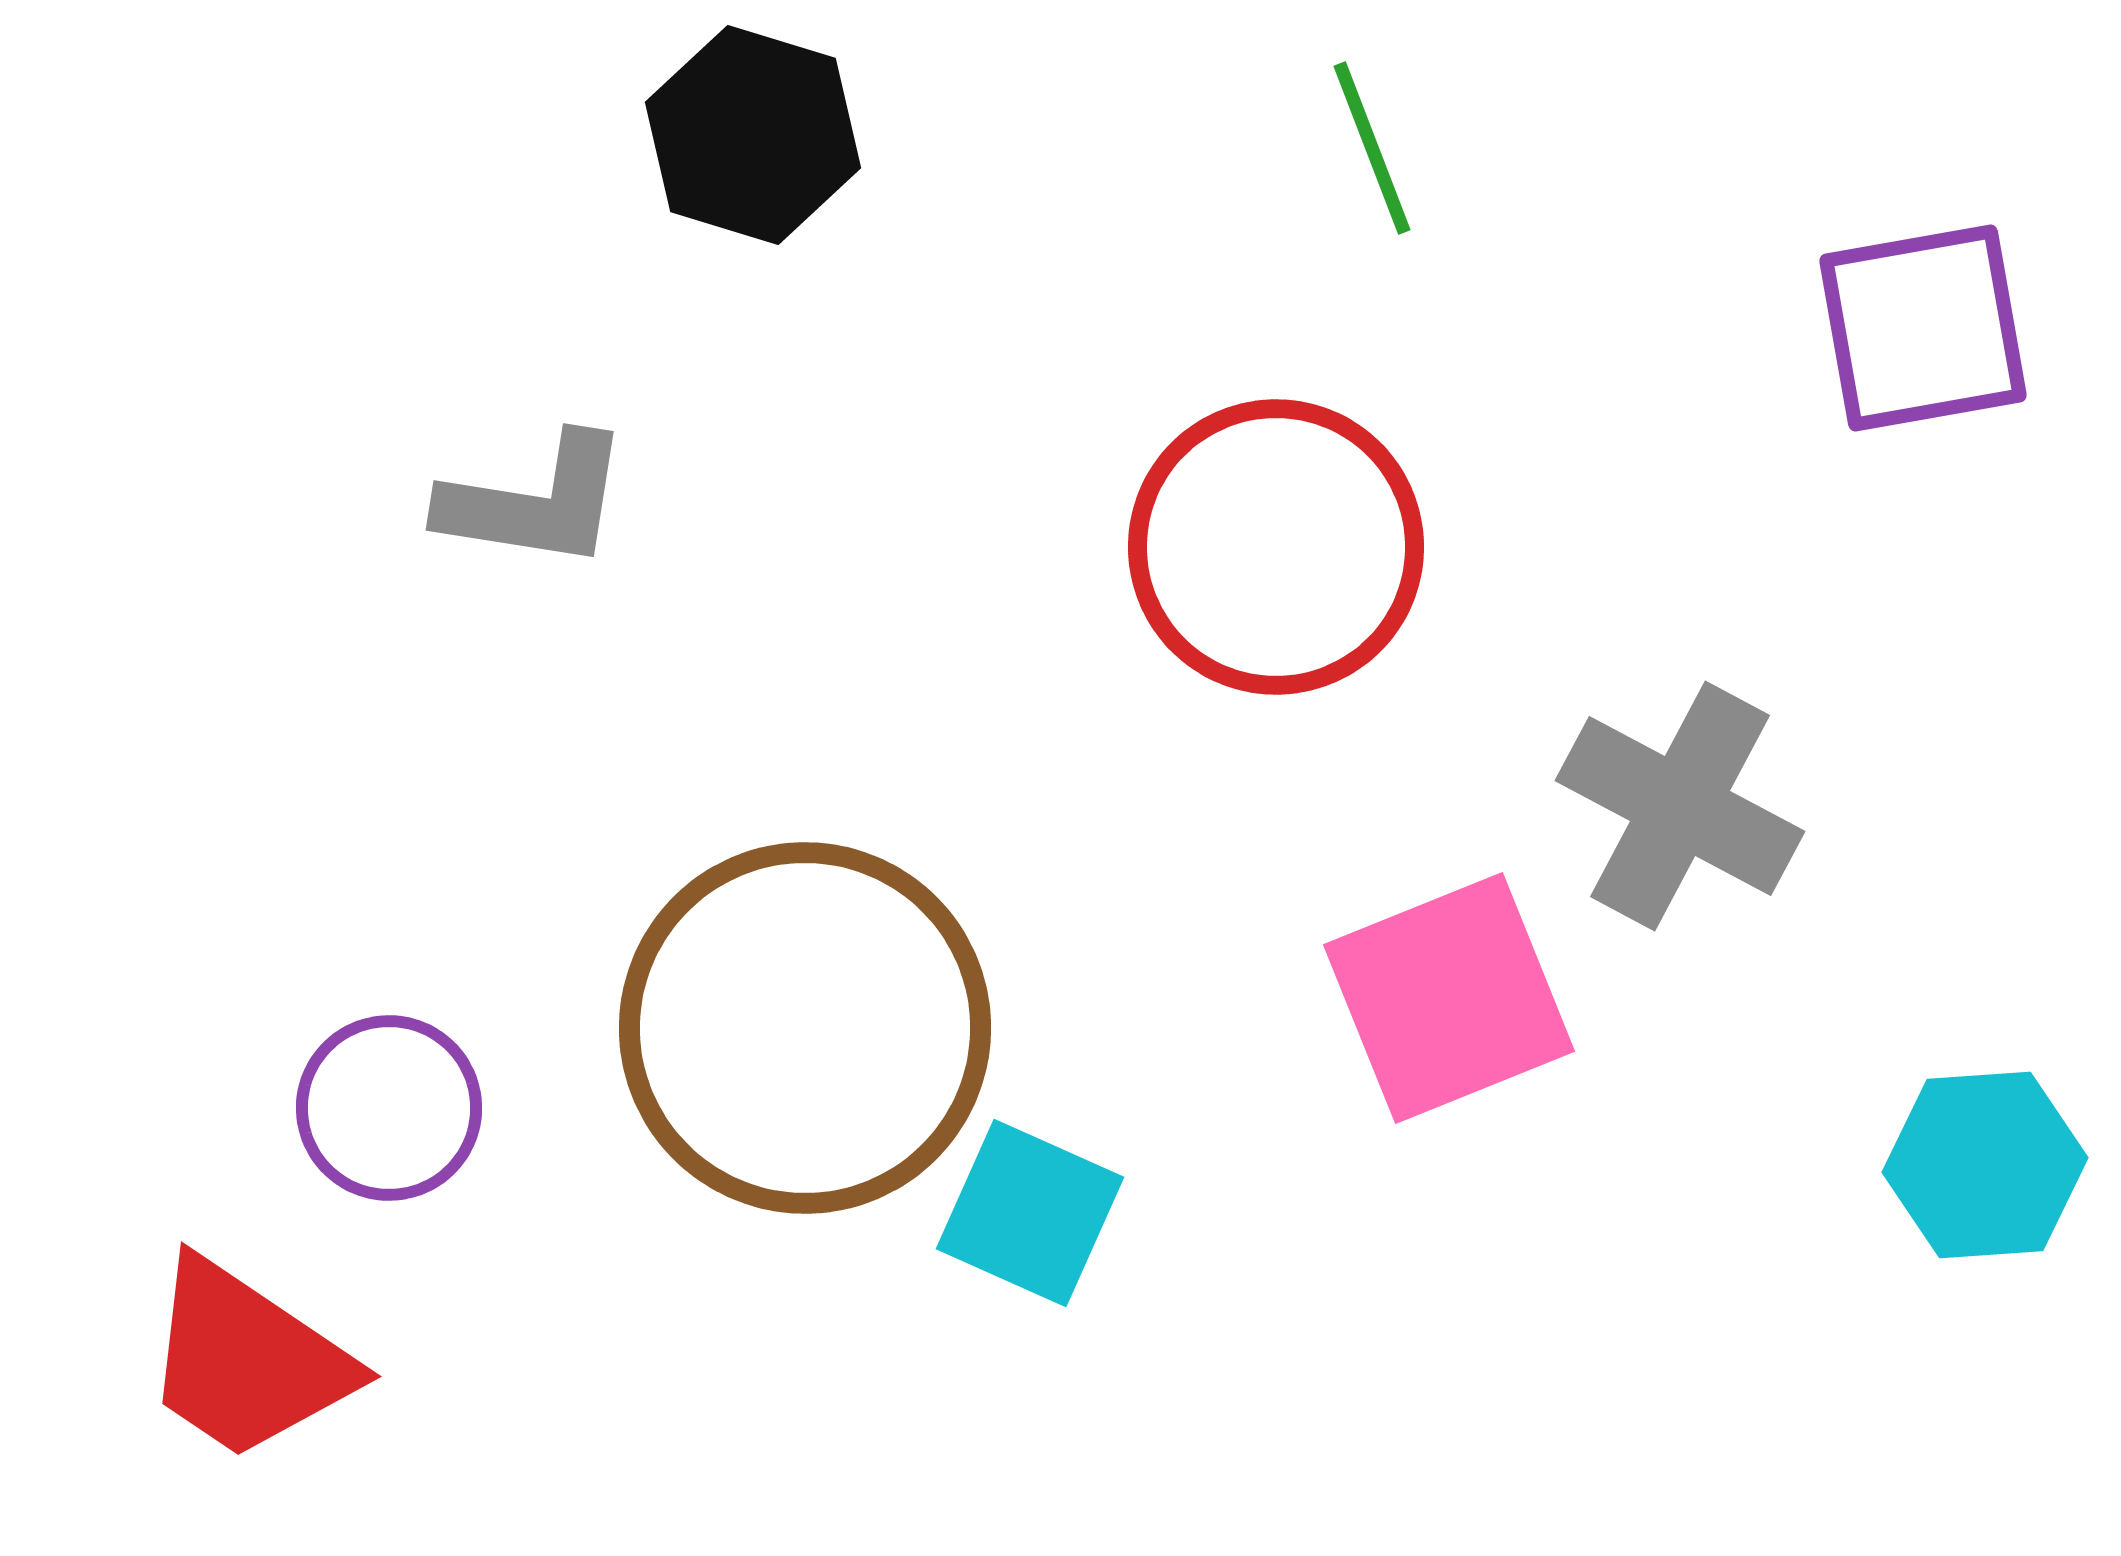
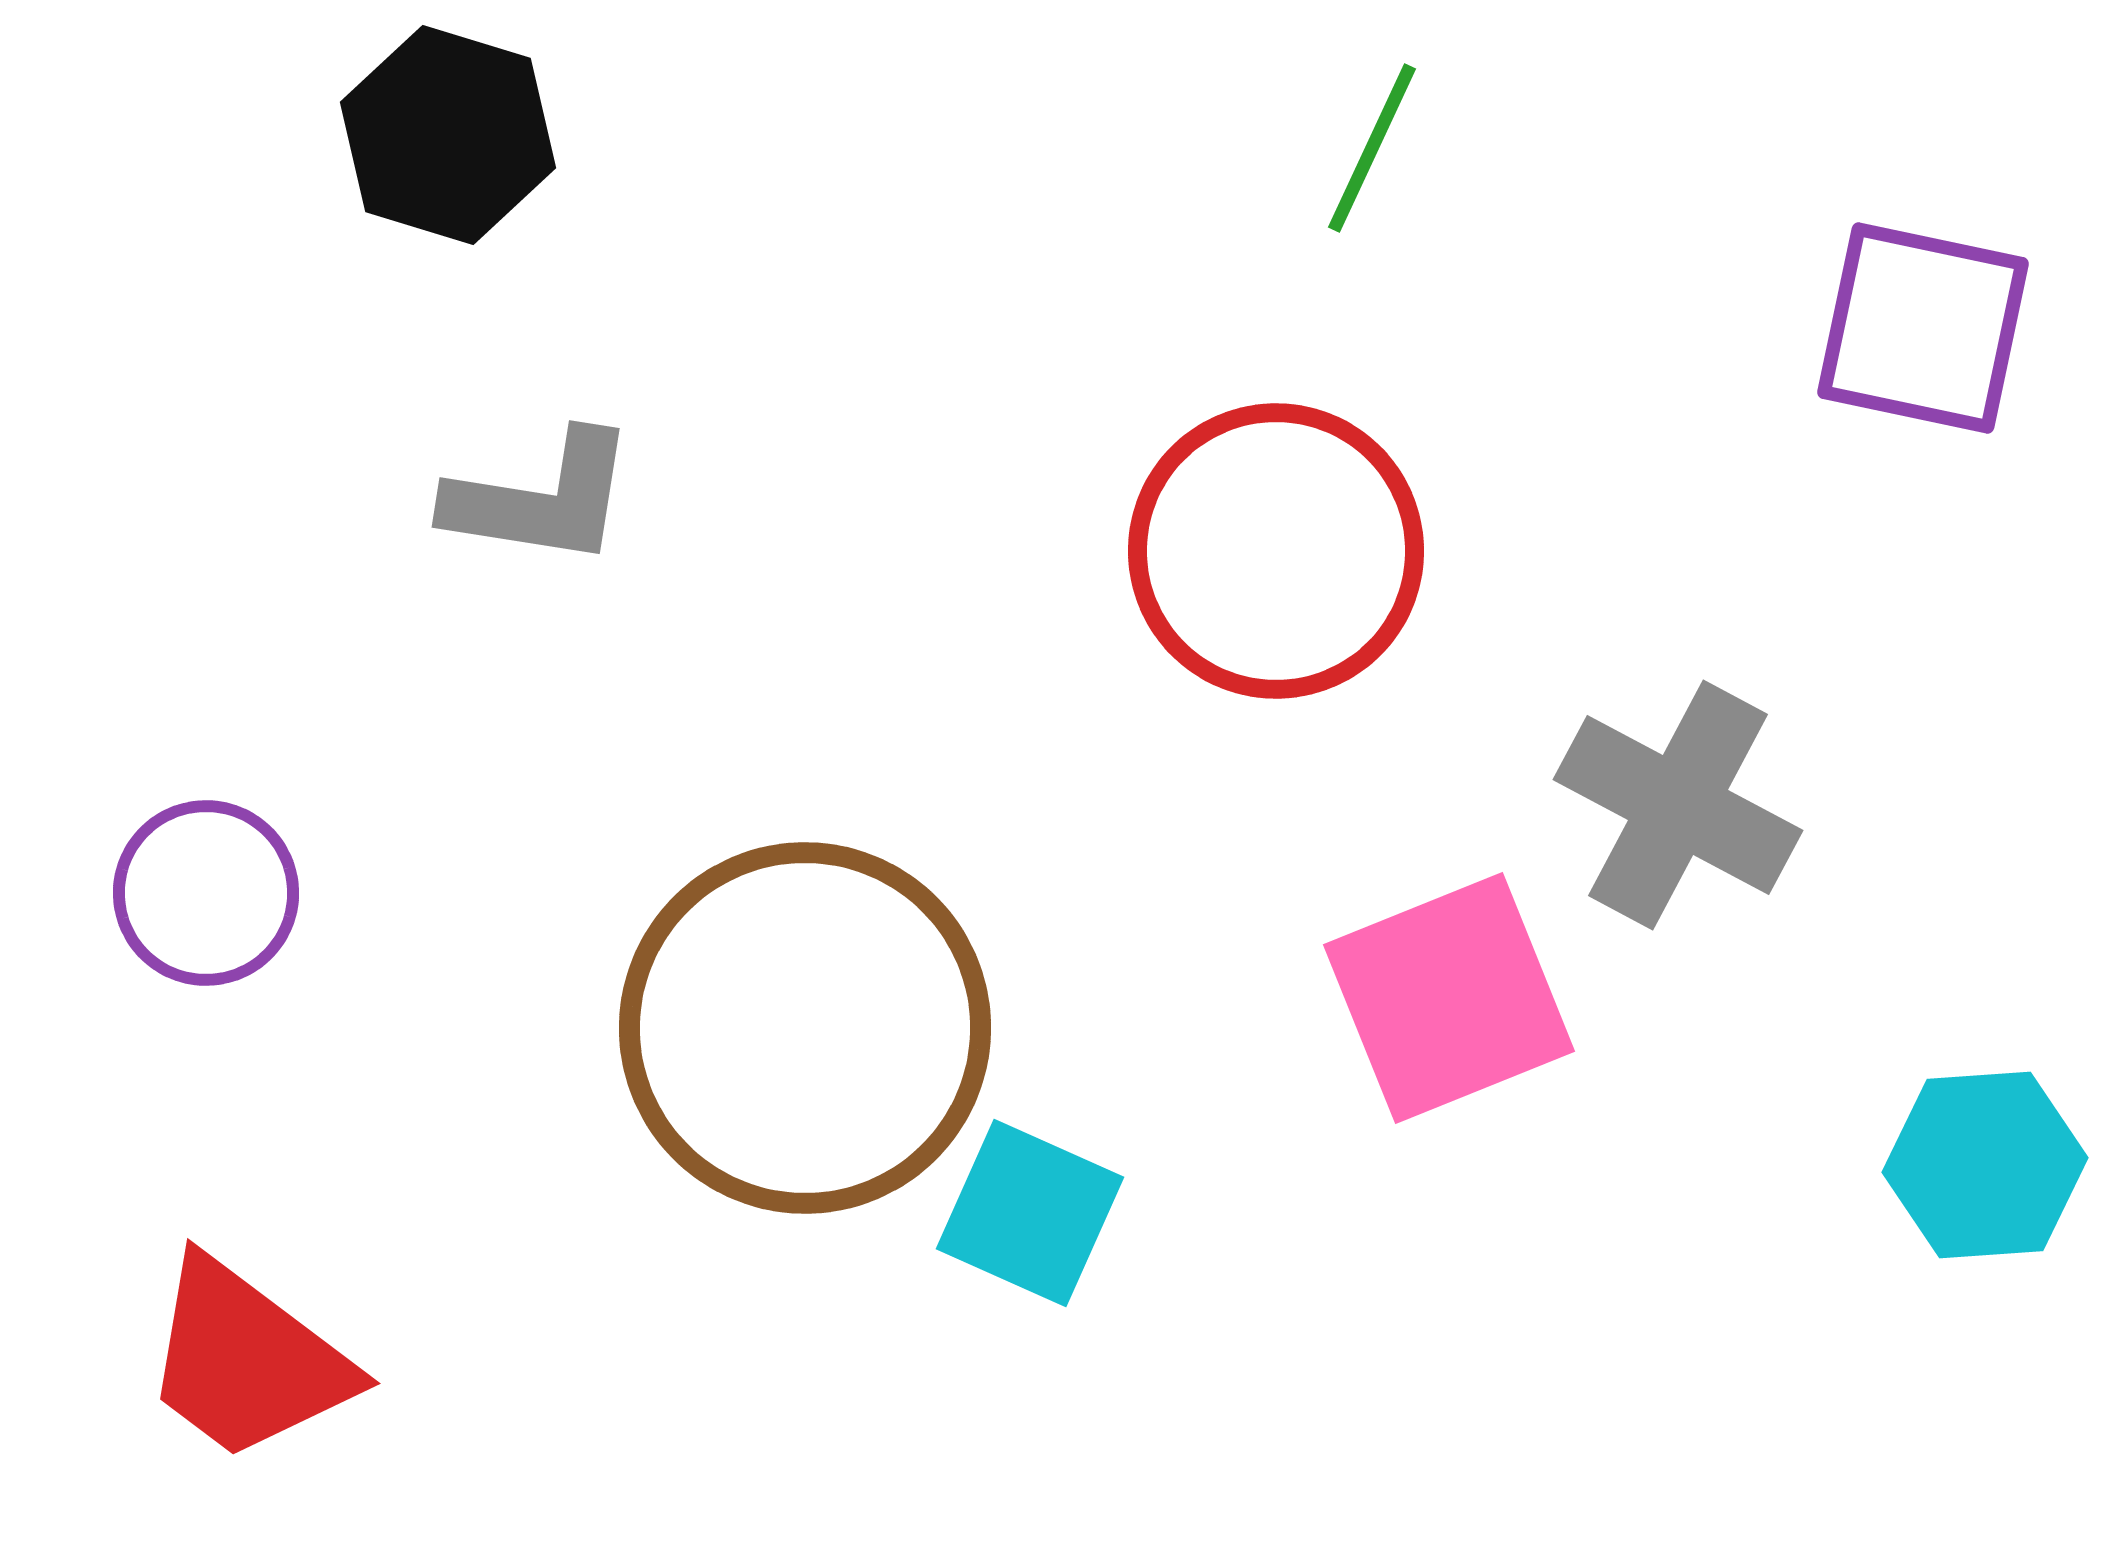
black hexagon: moved 305 px left
green line: rotated 46 degrees clockwise
purple square: rotated 22 degrees clockwise
gray L-shape: moved 6 px right, 3 px up
red circle: moved 4 px down
gray cross: moved 2 px left, 1 px up
purple circle: moved 183 px left, 215 px up
red trapezoid: rotated 3 degrees clockwise
